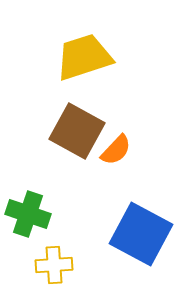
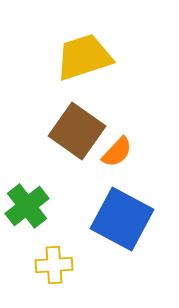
brown square: rotated 6 degrees clockwise
orange semicircle: moved 1 px right, 2 px down
green cross: moved 1 px left, 8 px up; rotated 33 degrees clockwise
blue square: moved 19 px left, 15 px up
